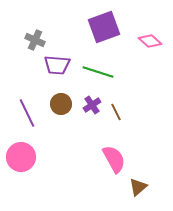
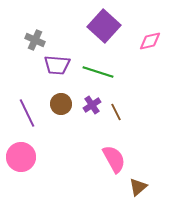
purple square: moved 1 px up; rotated 28 degrees counterclockwise
pink diamond: rotated 55 degrees counterclockwise
